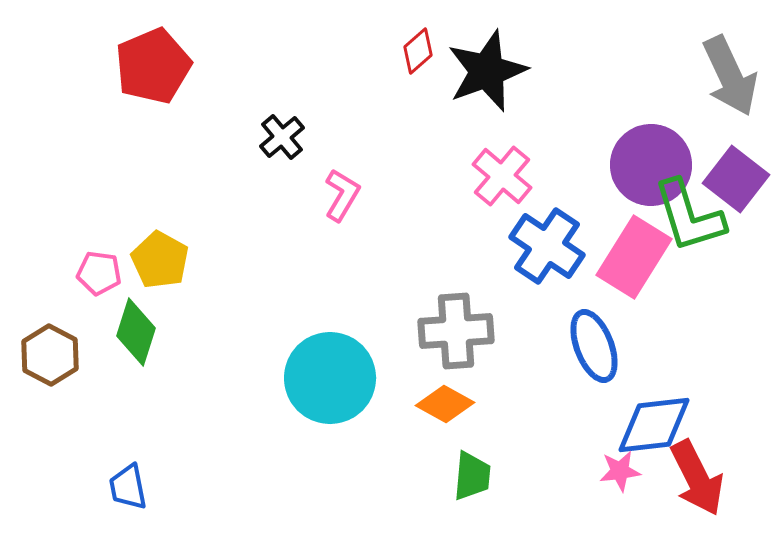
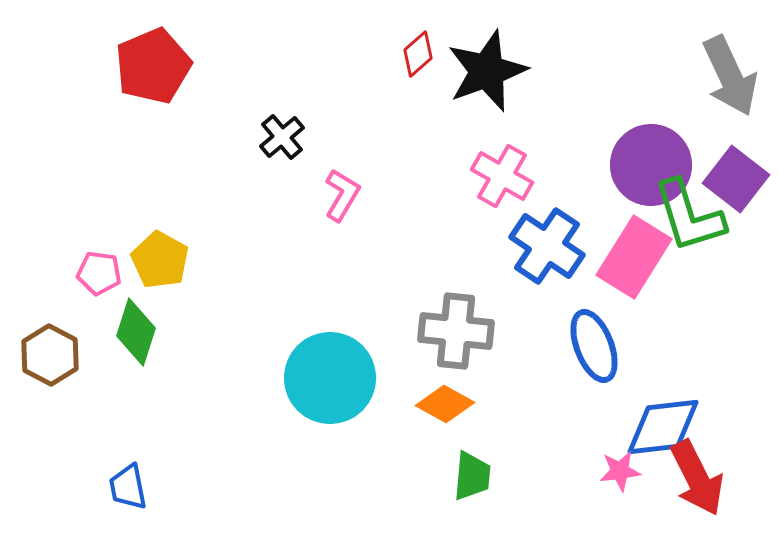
red diamond: moved 3 px down
pink cross: rotated 10 degrees counterclockwise
gray cross: rotated 10 degrees clockwise
blue diamond: moved 9 px right, 2 px down
